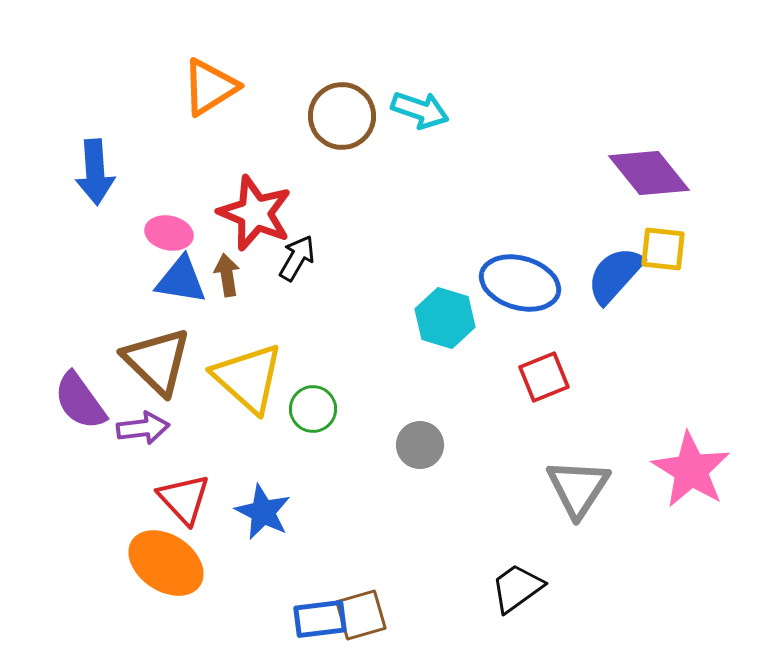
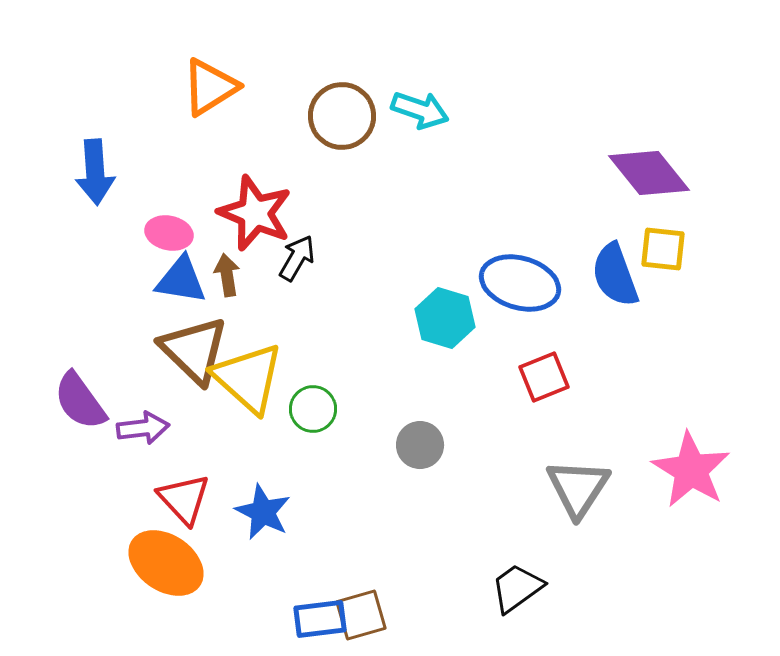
blue semicircle: rotated 62 degrees counterclockwise
brown triangle: moved 37 px right, 11 px up
